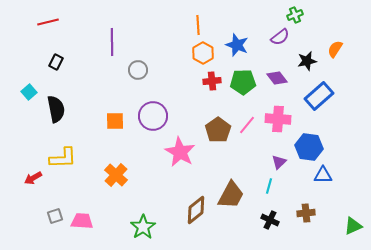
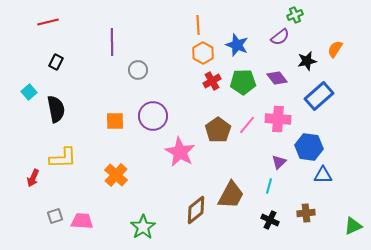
red cross: rotated 24 degrees counterclockwise
red arrow: rotated 36 degrees counterclockwise
